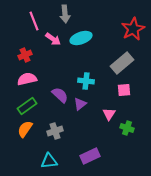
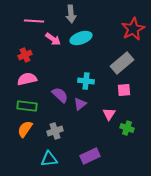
gray arrow: moved 6 px right
pink line: rotated 66 degrees counterclockwise
green rectangle: rotated 42 degrees clockwise
cyan triangle: moved 2 px up
